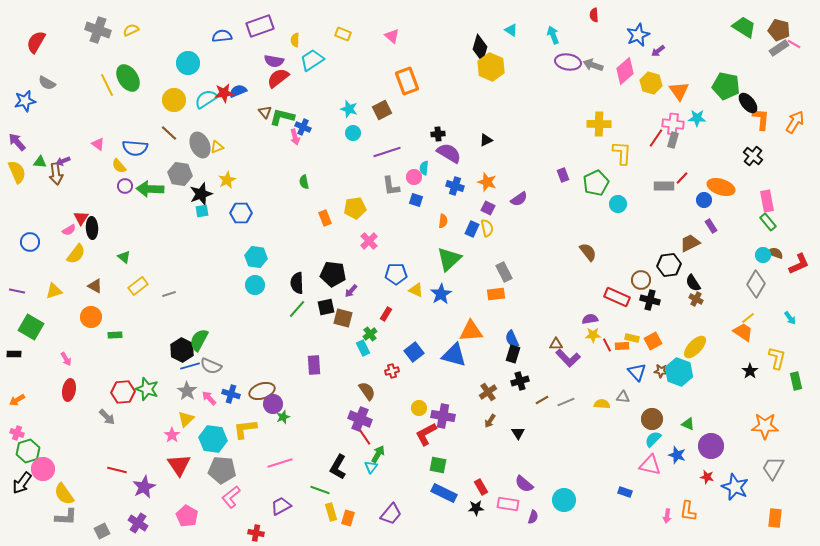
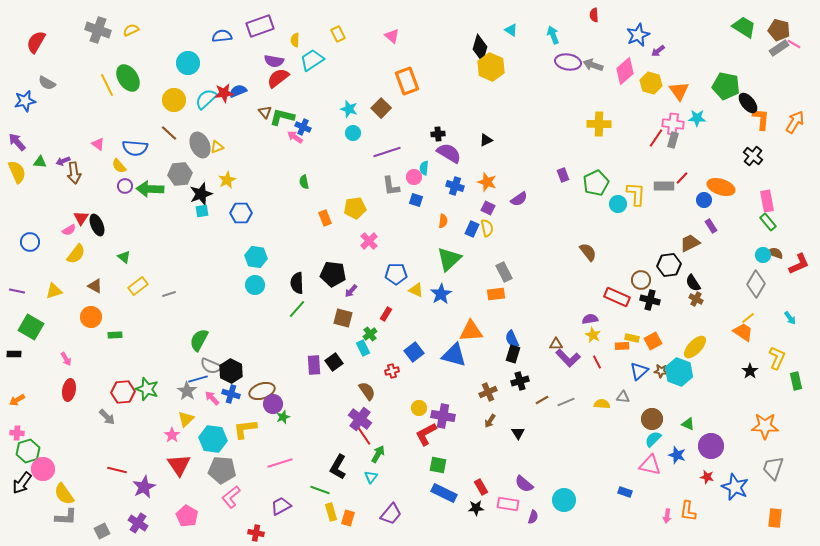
yellow rectangle at (343, 34): moved 5 px left; rotated 42 degrees clockwise
cyan semicircle at (206, 99): rotated 10 degrees counterclockwise
brown square at (382, 110): moved 1 px left, 2 px up; rotated 18 degrees counterclockwise
pink arrow at (295, 137): rotated 140 degrees clockwise
yellow L-shape at (622, 153): moved 14 px right, 41 px down
brown arrow at (56, 174): moved 18 px right, 1 px up
gray hexagon at (180, 174): rotated 15 degrees counterclockwise
black ellipse at (92, 228): moved 5 px right, 3 px up; rotated 20 degrees counterclockwise
black square at (326, 307): moved 8 px right, 55 px down; rotated 24 degrees counterclockwise
yellow star at (593, 335): rotated 28 degrees clockwise
red line at (607, 345): moved 10 px left, 17 px down
black hexagon at (182, 350): moved 49 px right, 21 px down
yellow L-shape at (777, 358): rotated 10 degrees clockwise
blue line at (190, 366): moved 8 px right, 13 px down
blue triangle at (637, 372): moved 2 px right, 1 px up; rotated 30 degrees clockwise
brown cross at (488, 392): rotated 12 degrees clockwise
pink arrow at (209, 398): moved 3 px right
purple cross at (360, 419): rotated 15 degrees clockwise
pink cross at (17, 433): rotated 16 degrees counterclockwise
cyan triangle at (371, 467): moved 10 px down
gray trapezoid at (773, 468): rotated 10 degrees counterclockwise
